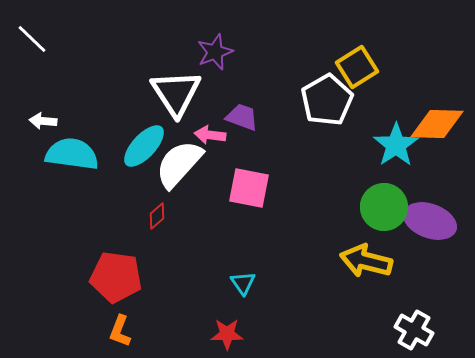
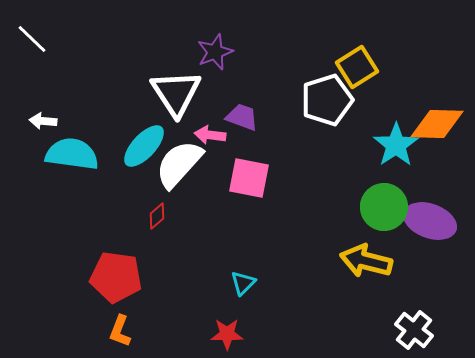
white pentagon: rotated 12 degrees clockwise
pink square: moved 10 px up
cyan triangle: rotated 20 degrees clockwise
white cross: rotated 9 degrees clockwise
